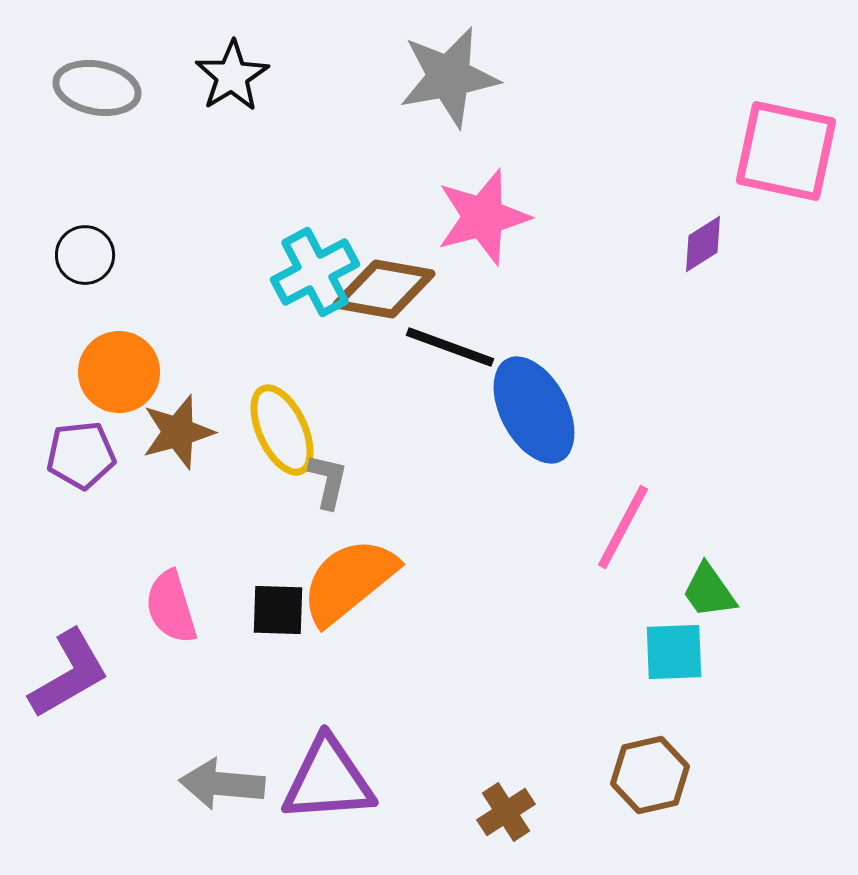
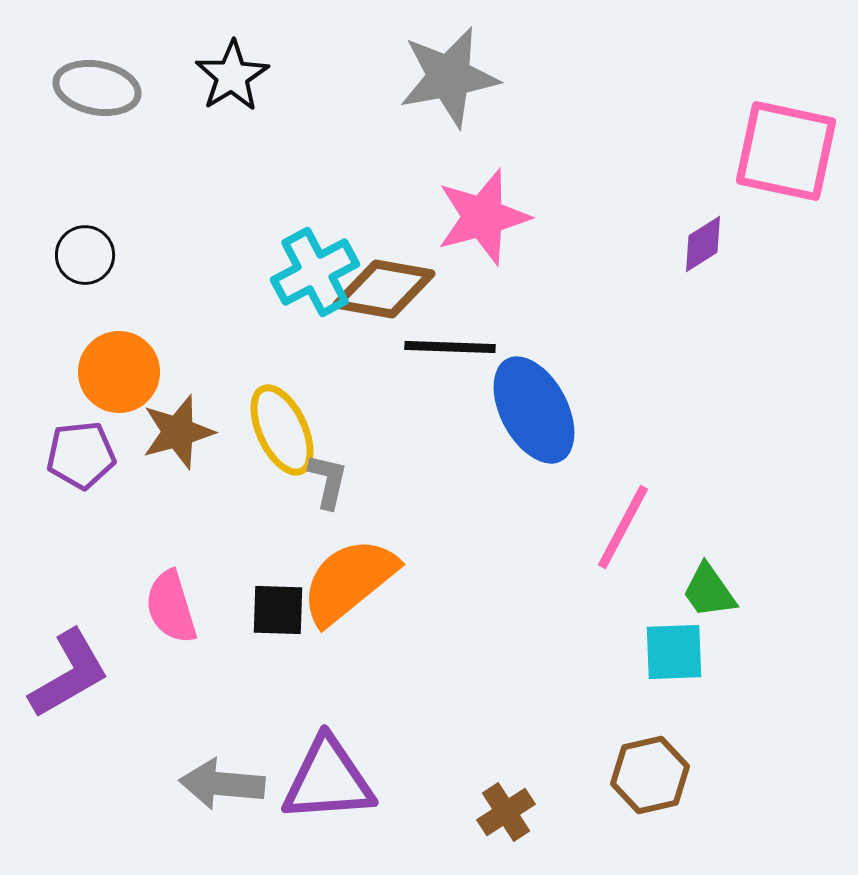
black line: rotated 18 degrees counterclockwise
